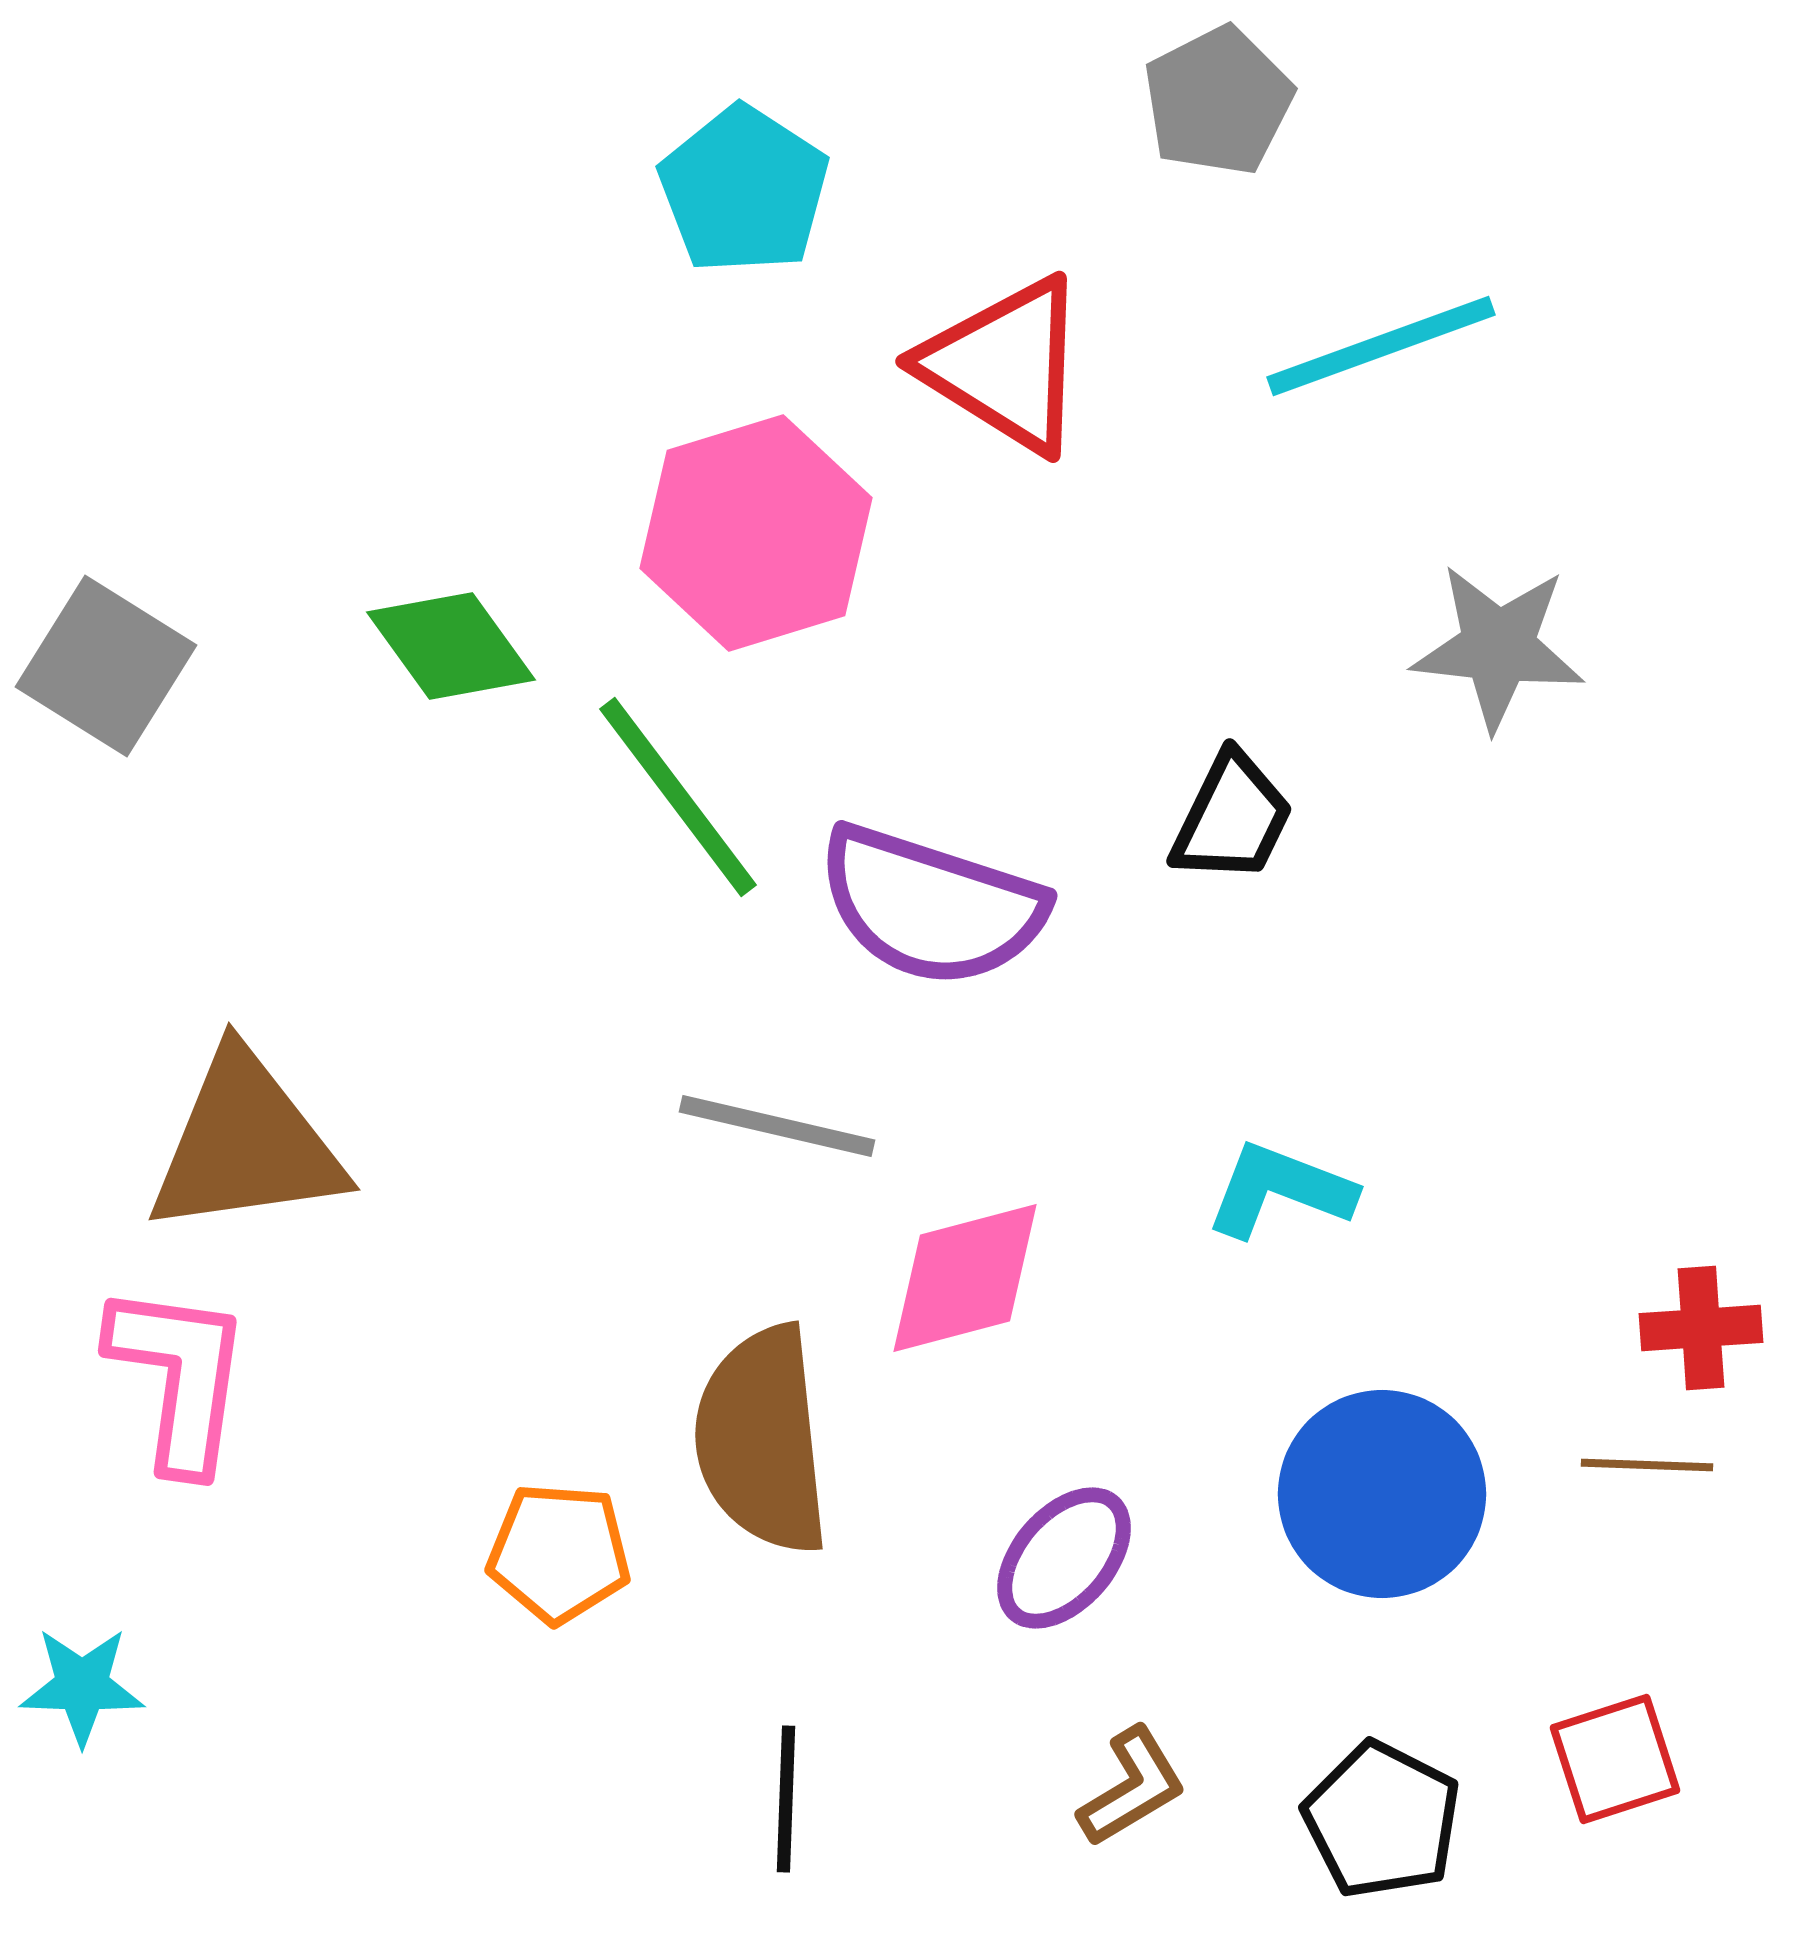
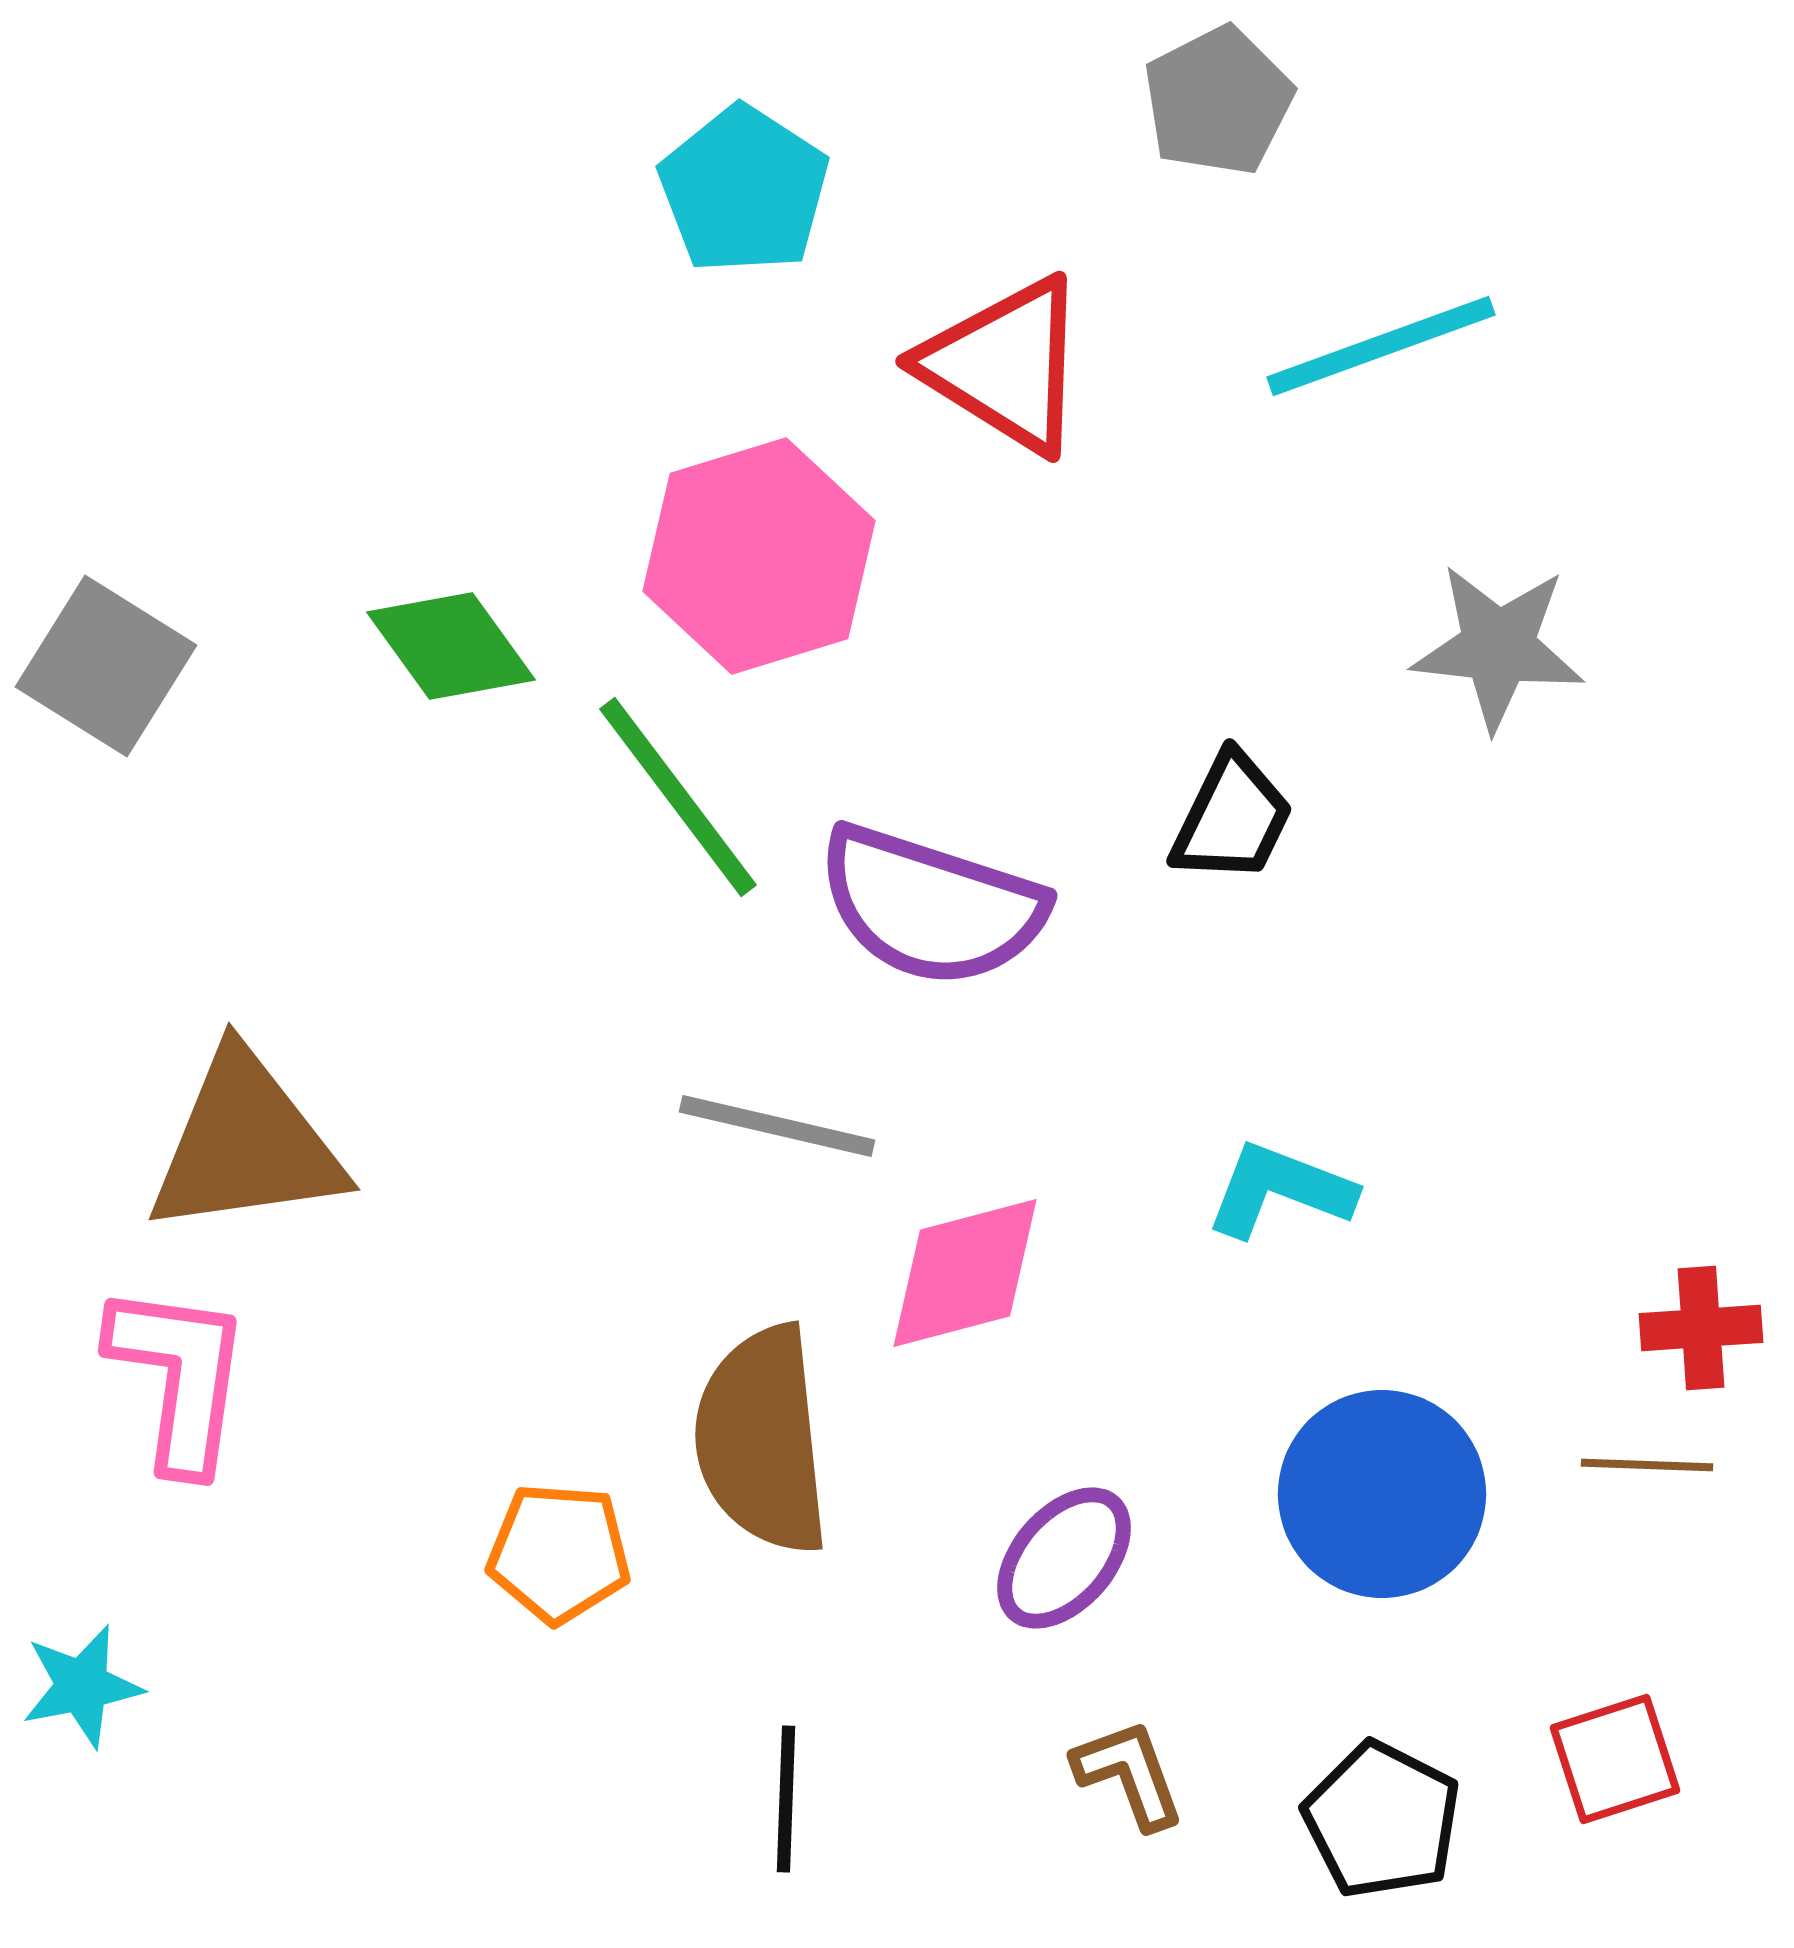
pink hexagon: moved 3 px right, 23 px down
pink diamond: moved 5 px up
cyan star: rotated 13 degrees counterclockwise
brown L-shape: moved 3 px left, 13 px up; rotated 79 degrees counterclockwise
